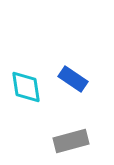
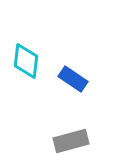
cyan diamond: moved 26 px up; rotated 15 degrees clockwise
